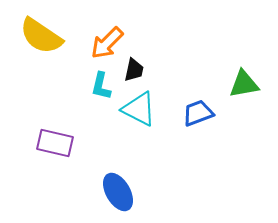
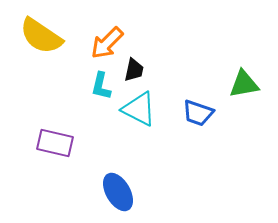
blue trapezoid: rotated 140 degrees counterclockwise
